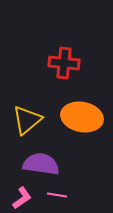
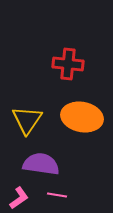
red cross: moved 4 px right, 1 px down
yellow triangle: rotated 16 degrees counterclockwise
pink L-shape: moved 3 px left
